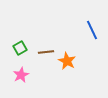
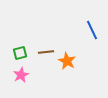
green square: moved 5 px down; rotated 16 degrees clockwise
